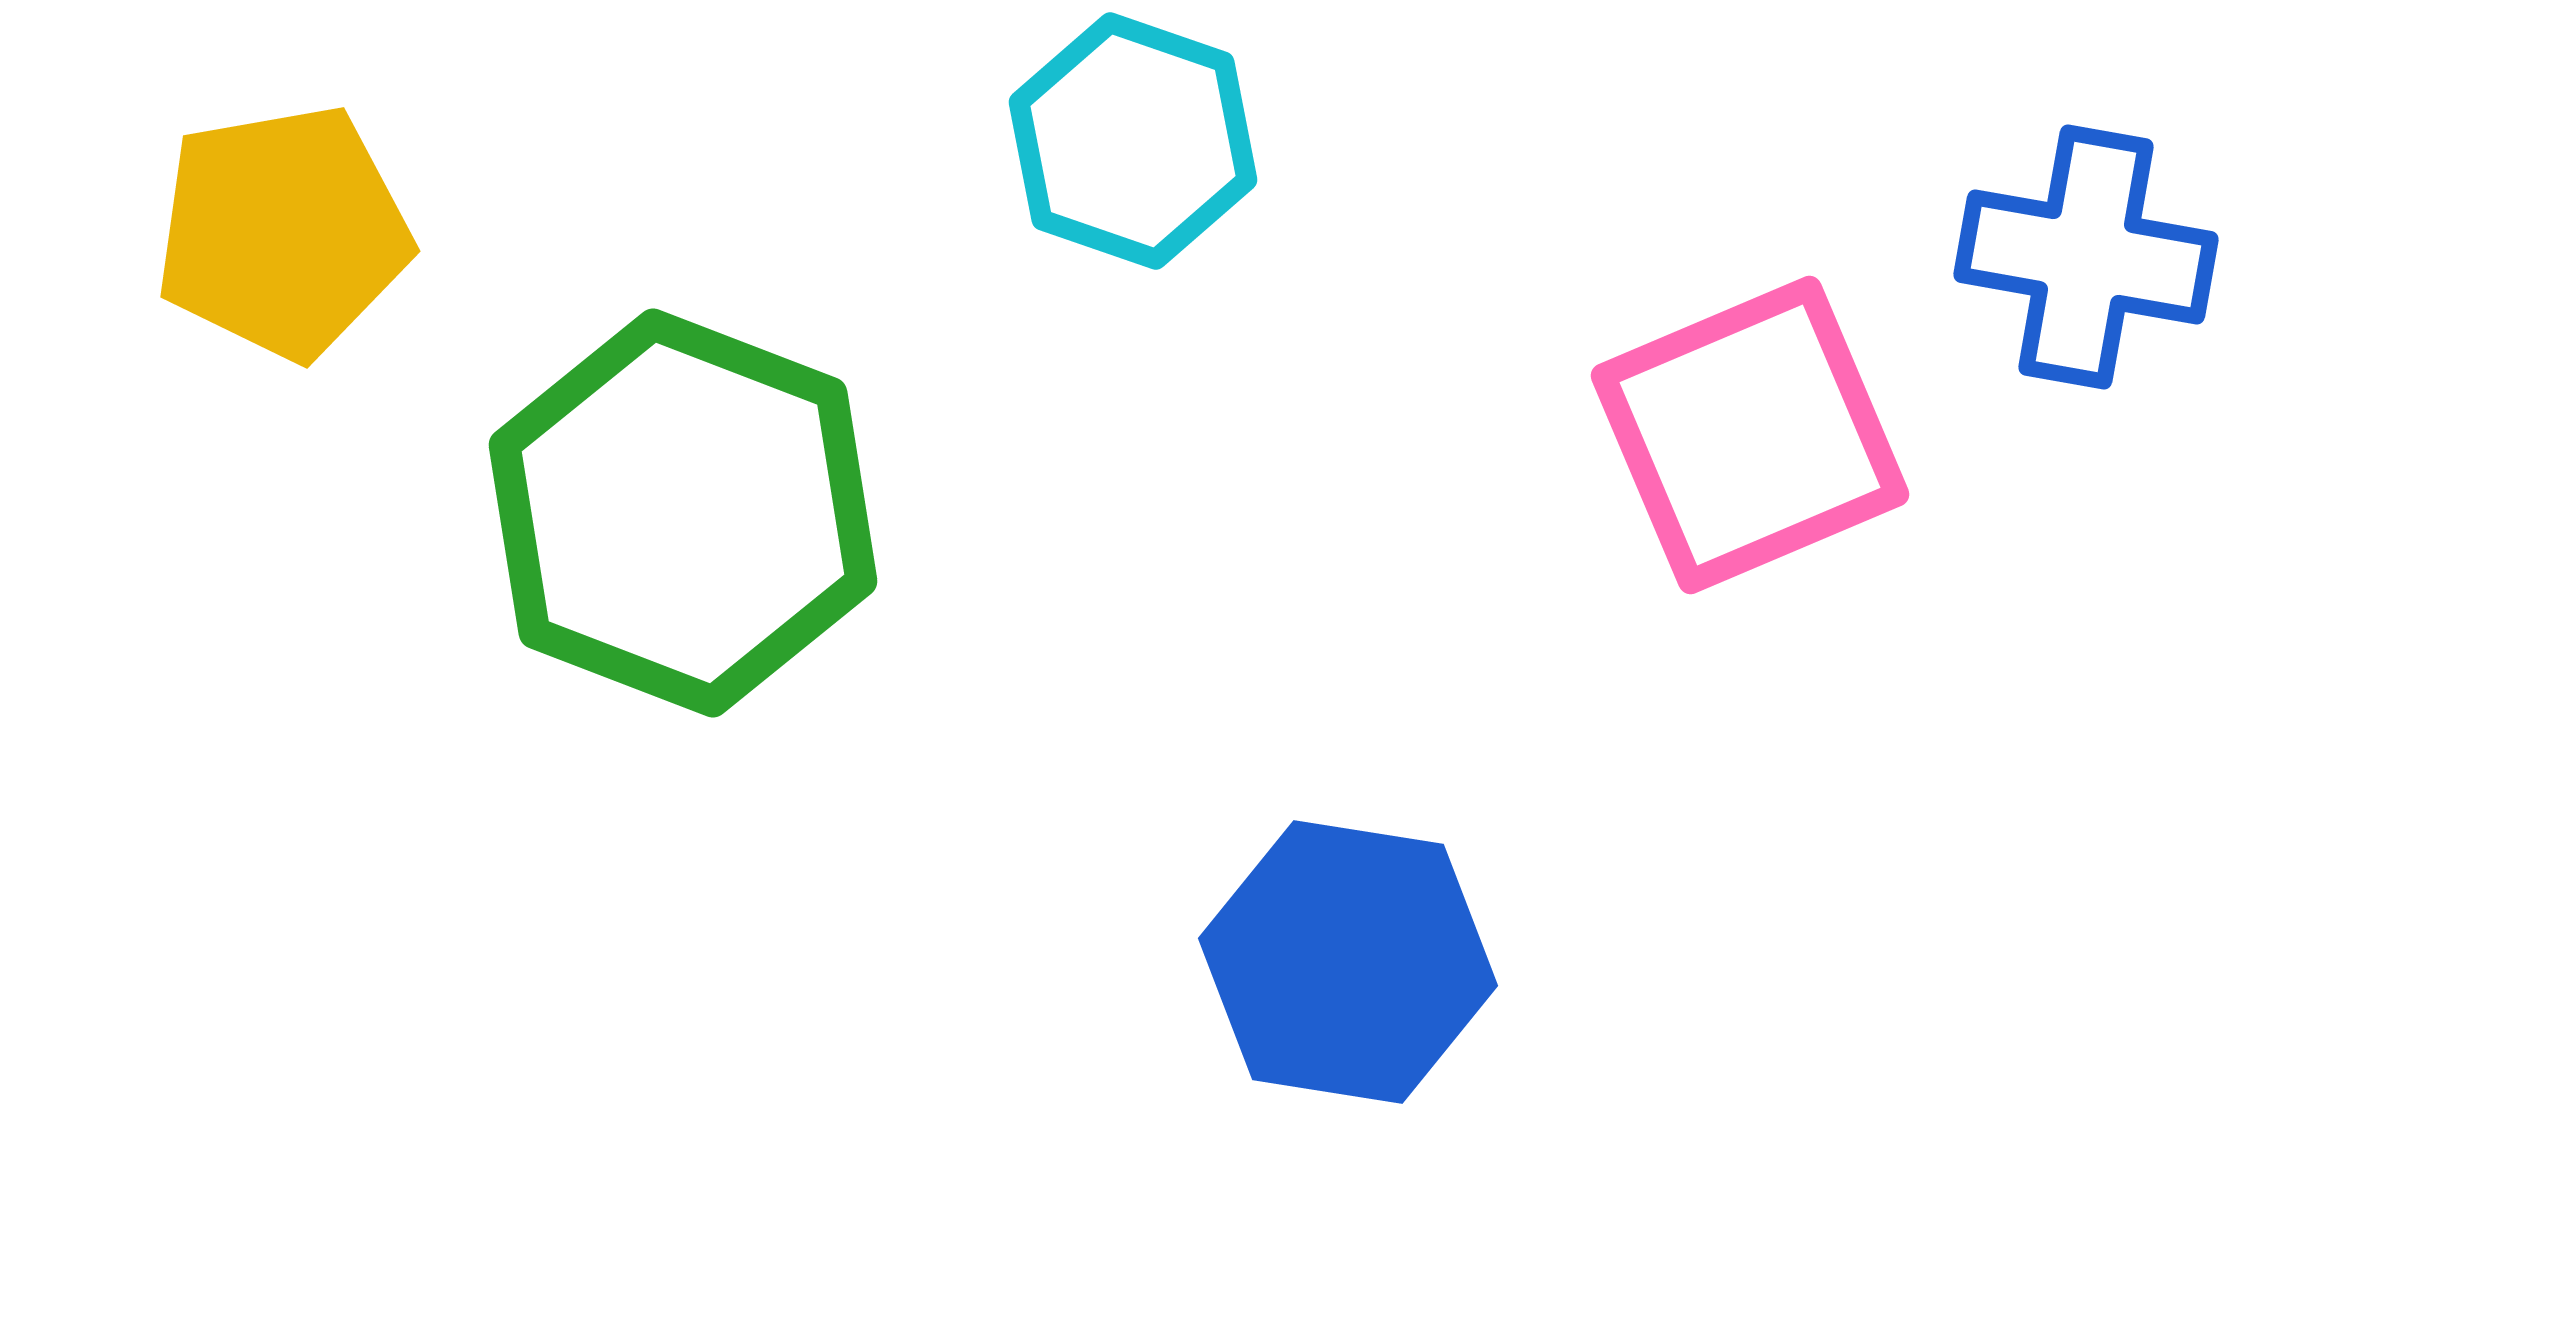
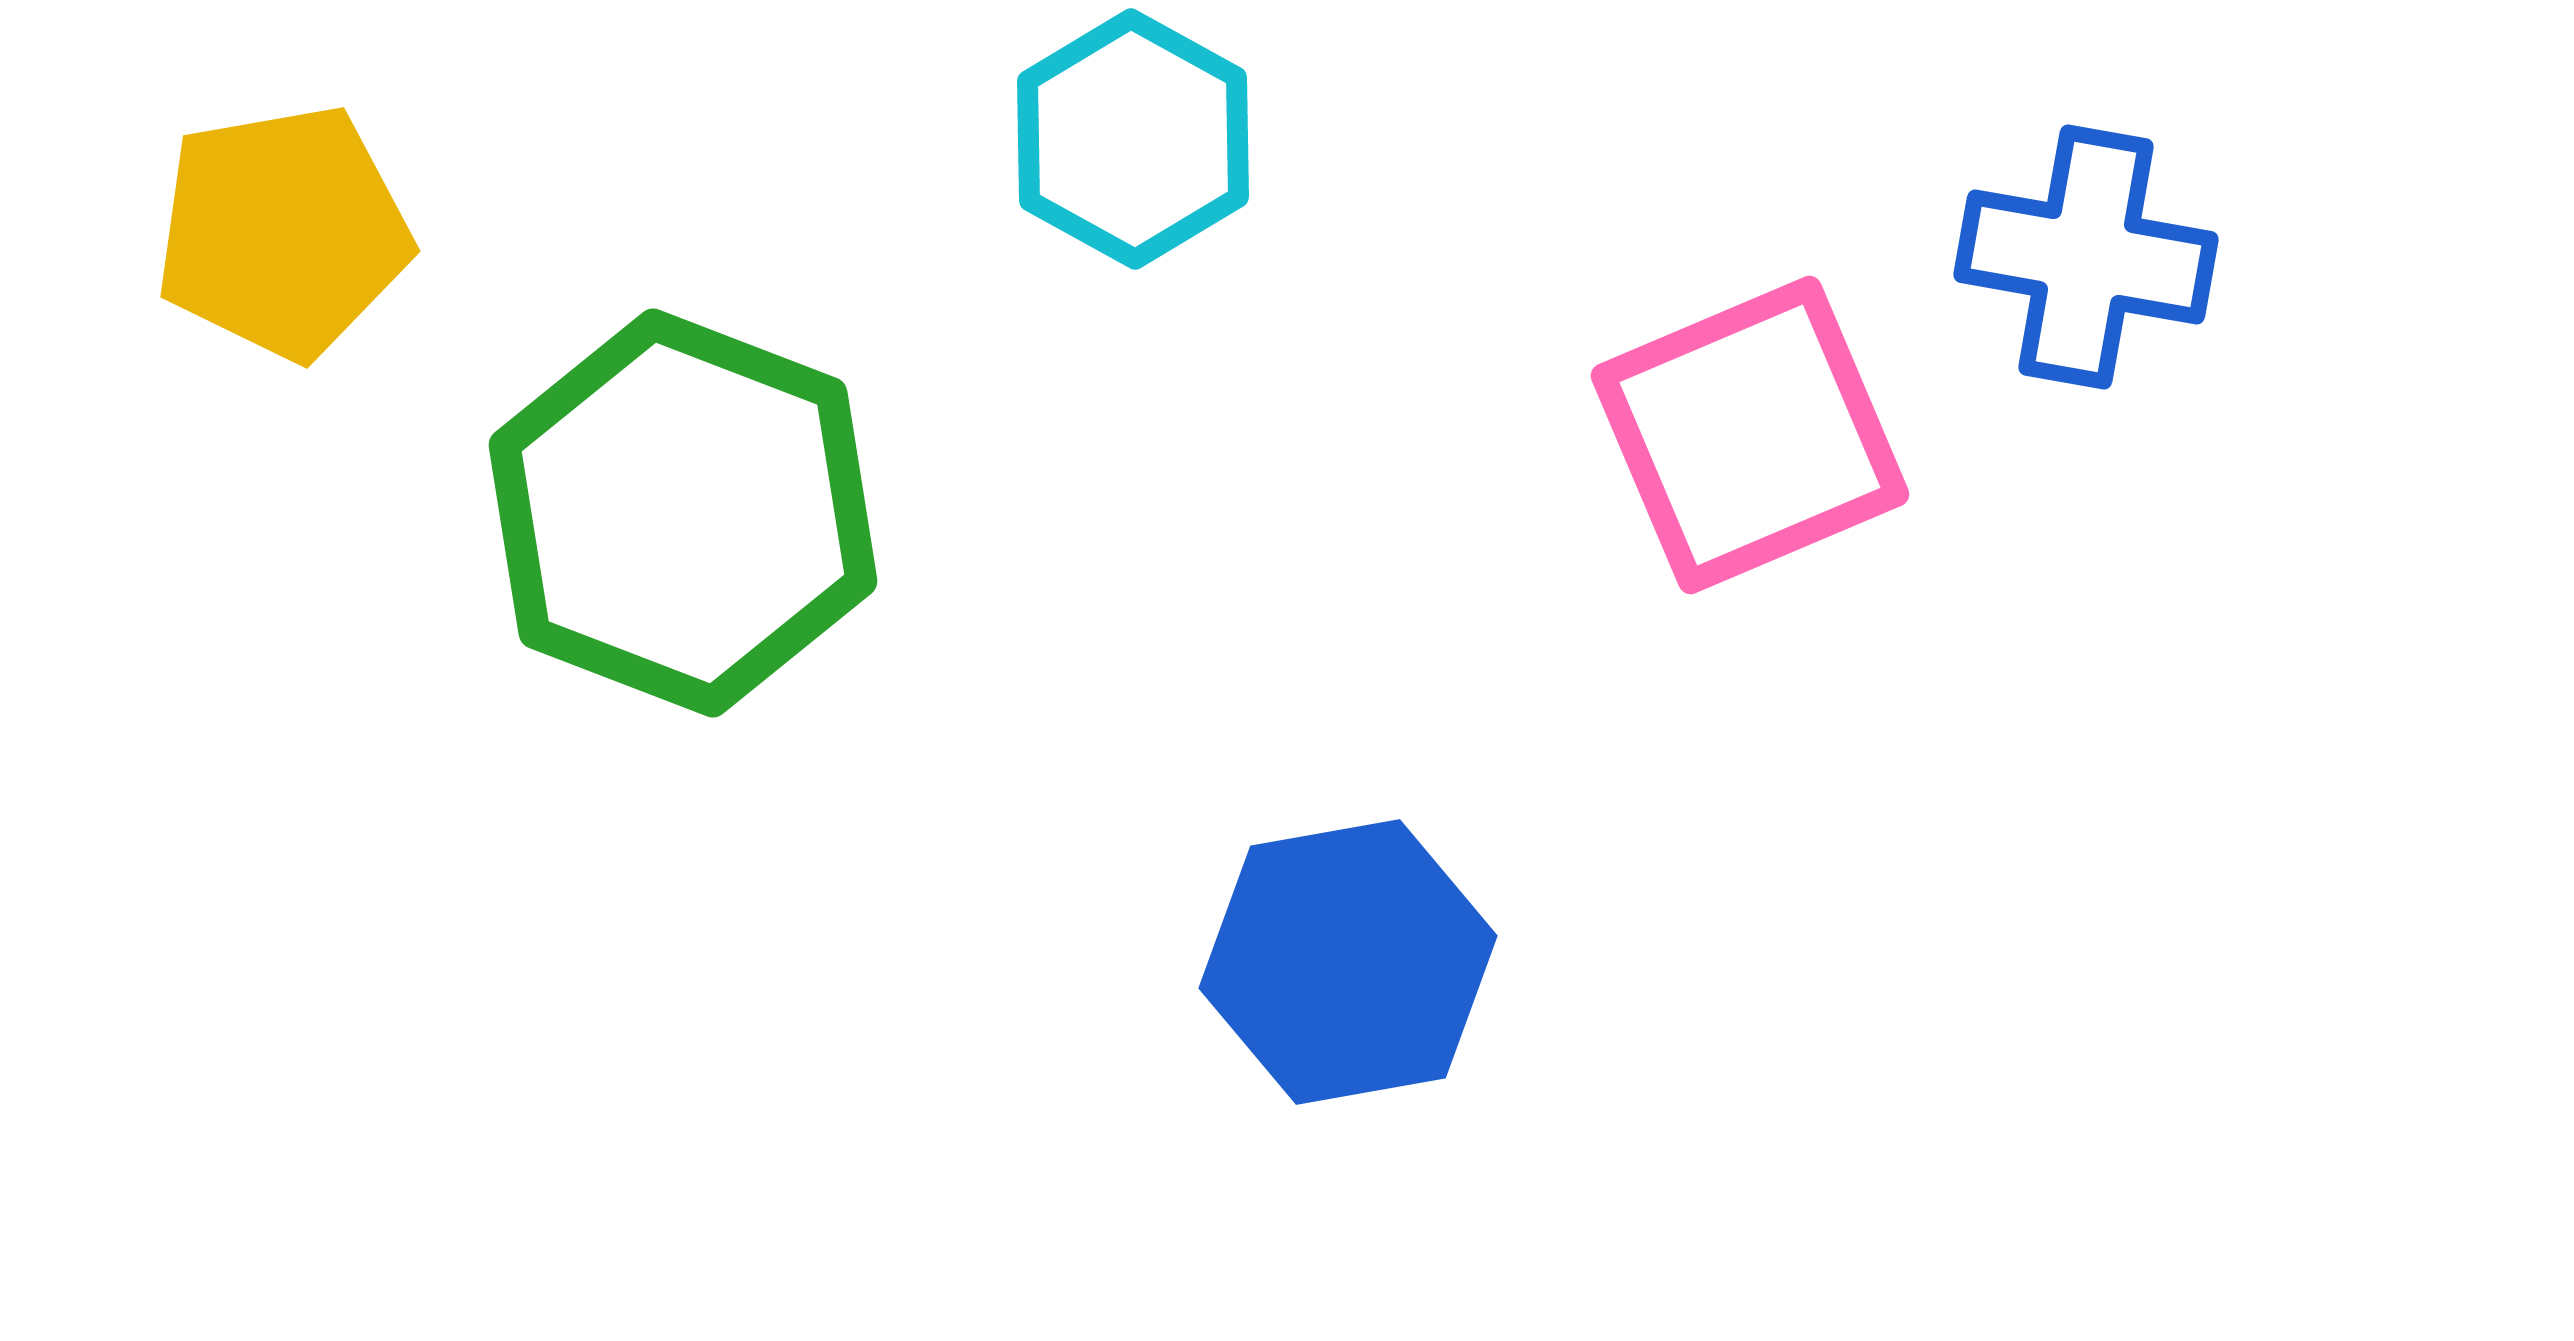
cyan hexagon: moved 2 px up; rotated 10 degrees clockwise
blue hexagon: rotated 19 degrees counterclockwise
